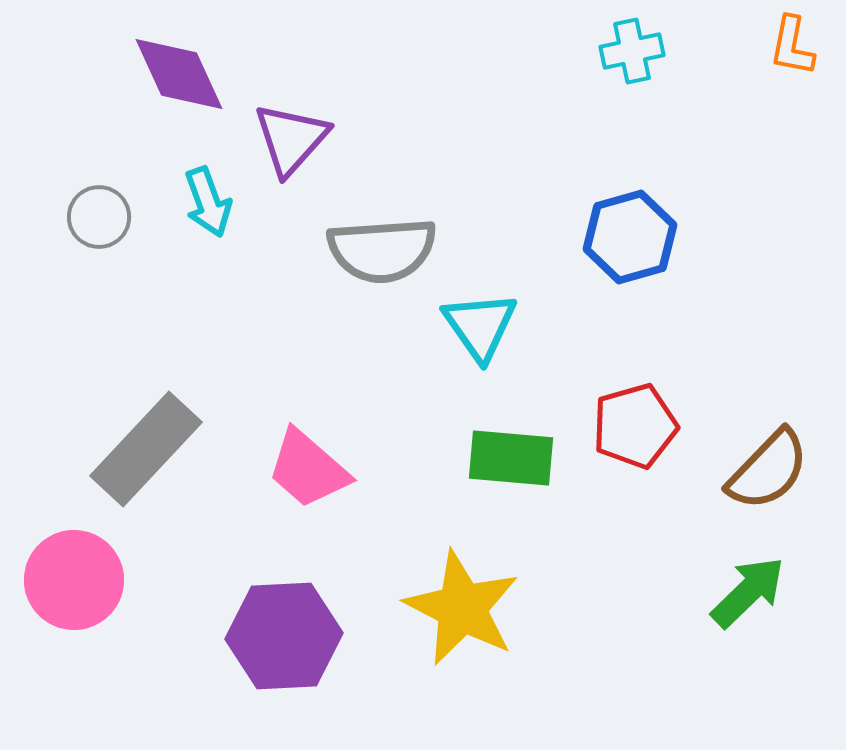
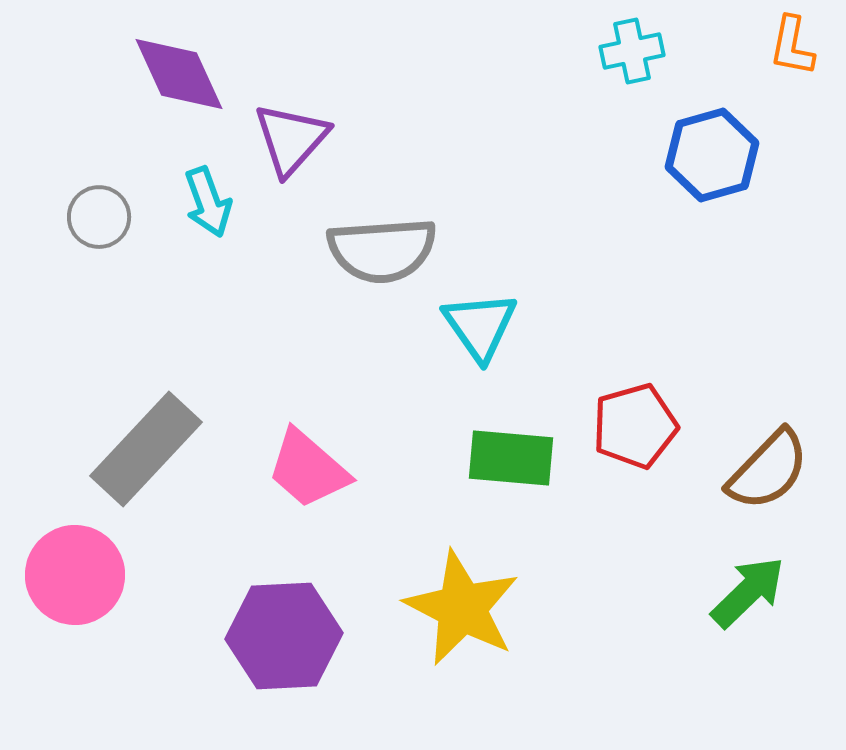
blue hexagon: moved 82 px right, 82 px up
pink circle: moved 1 px right, 5 px up
